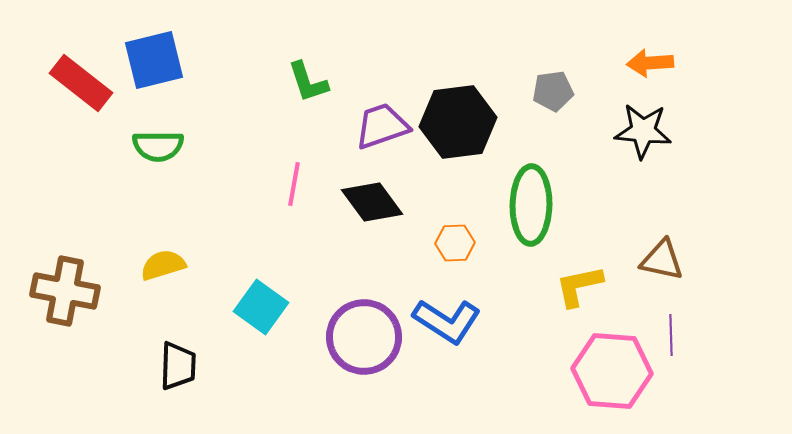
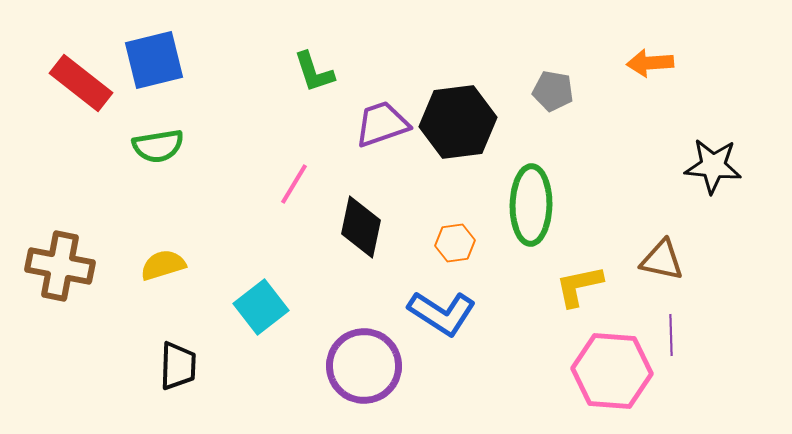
green L-shape: moved 6 px right, 10 px up
gray pentagon: rotated 18 degrees clockwise
purple trapezoid: moved 2 px up
black star: moved 70 px right, 35 px down
green semicircle: rotated 9 degrees counterclockwise
pink line: rotated 21 degrees clockwise
black diamond: moved 11 px left, 25 px down; rotated 48 degrees clockwise
orange hexagon: rotated 6 degrees counterclockwise
brown cross: moved 5 px left, 25 px up
cyan square: rotated 16 degrees clockwise
blue L-shape: moved 5 px left, 8 px up
purple circle: moved 29 px down
